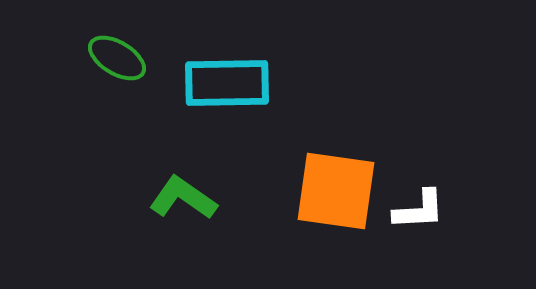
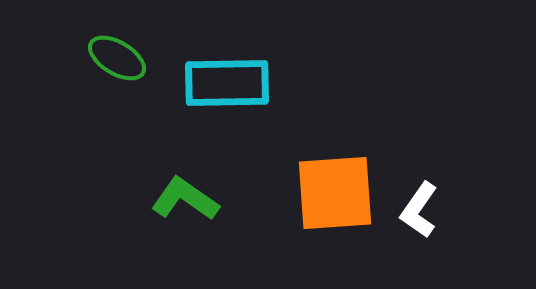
orange square: moved 1 px left, 2 px down; rotated 12 degrees counterclockwise
green L-shape: moved 2 px right, 1 px down
white L-shape: rotated 128 degrees clockwise
